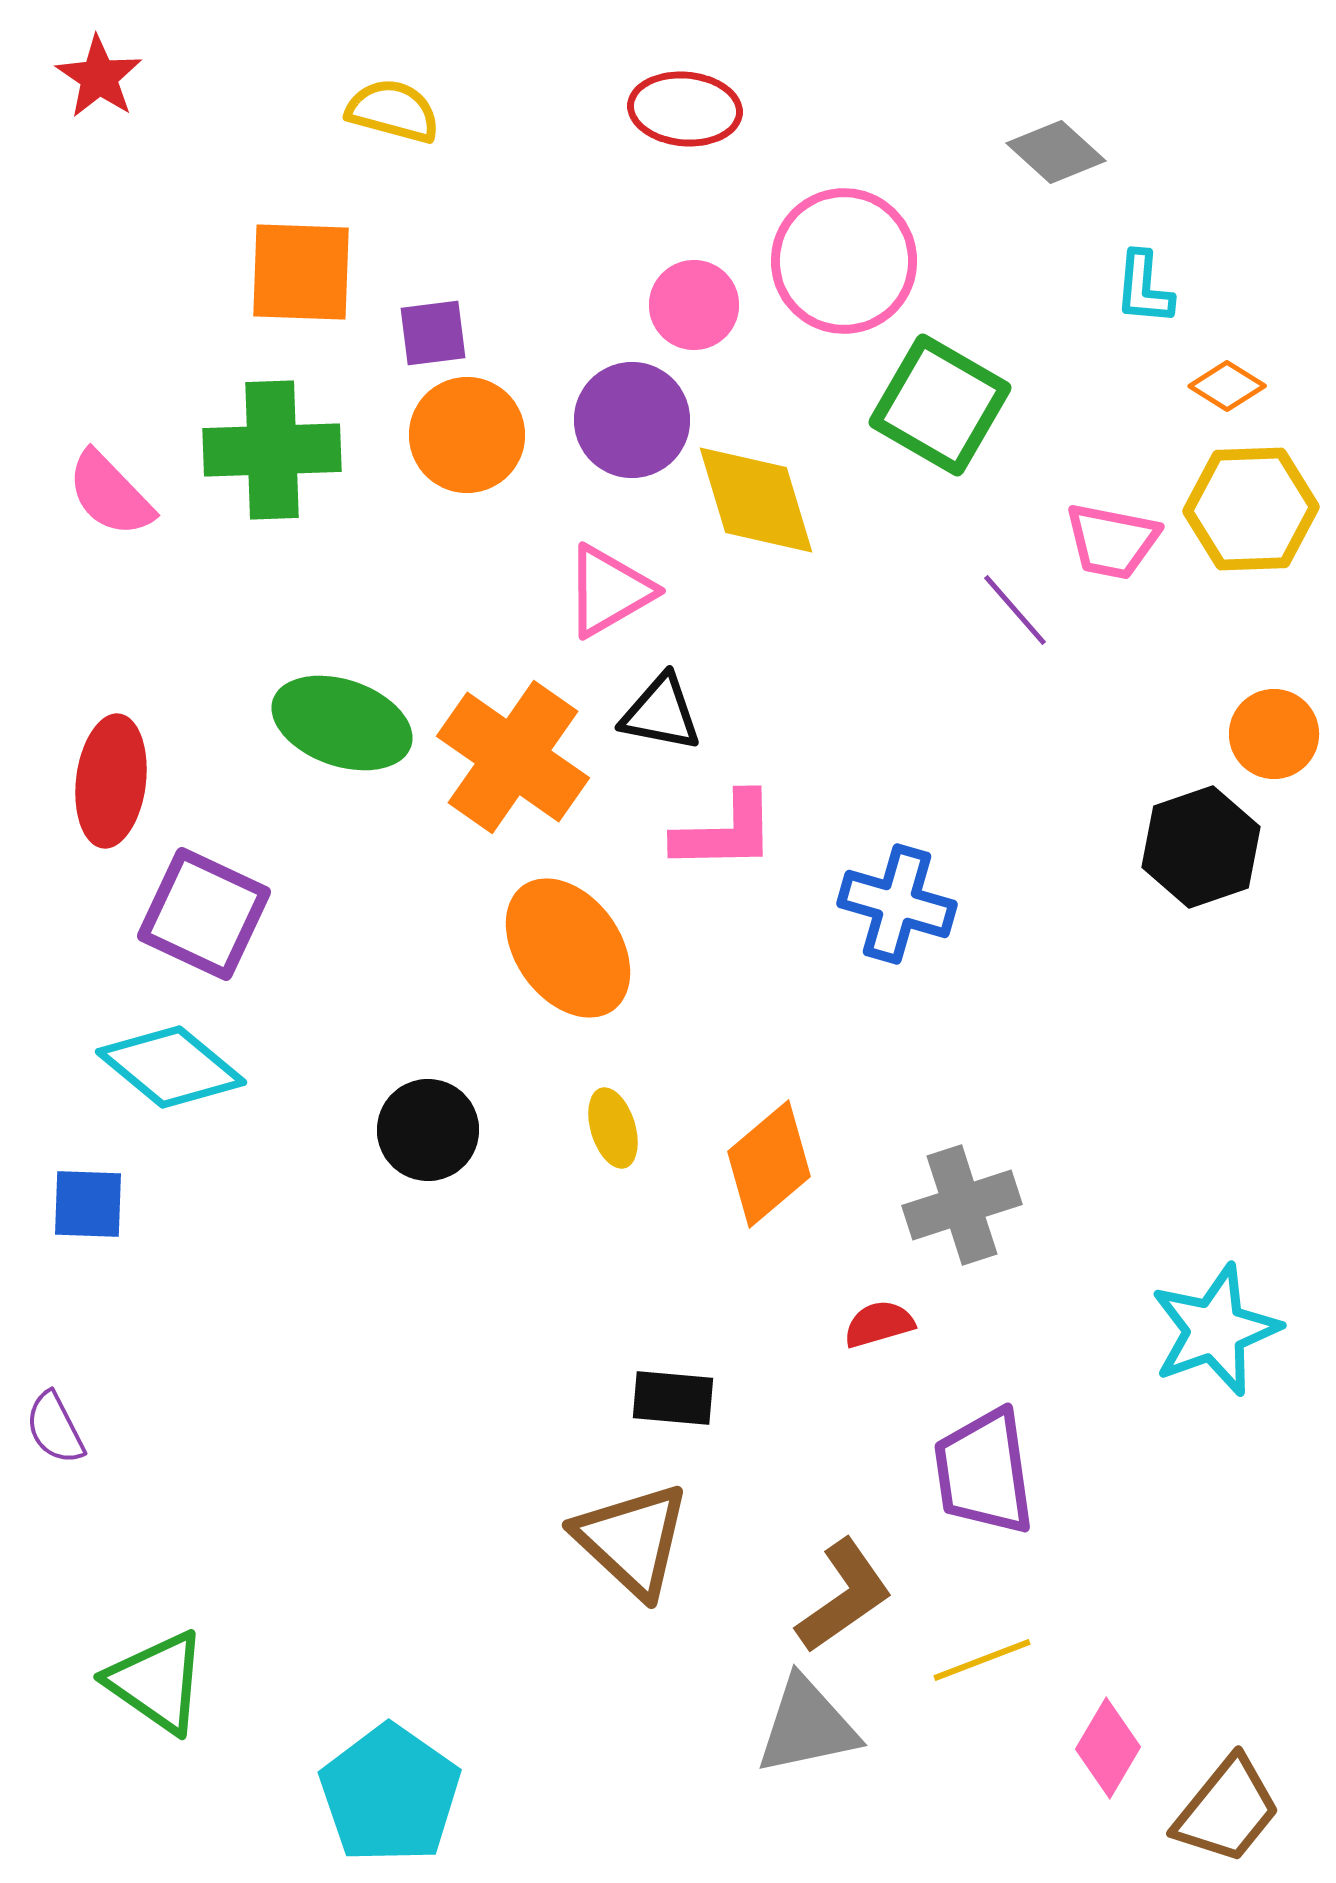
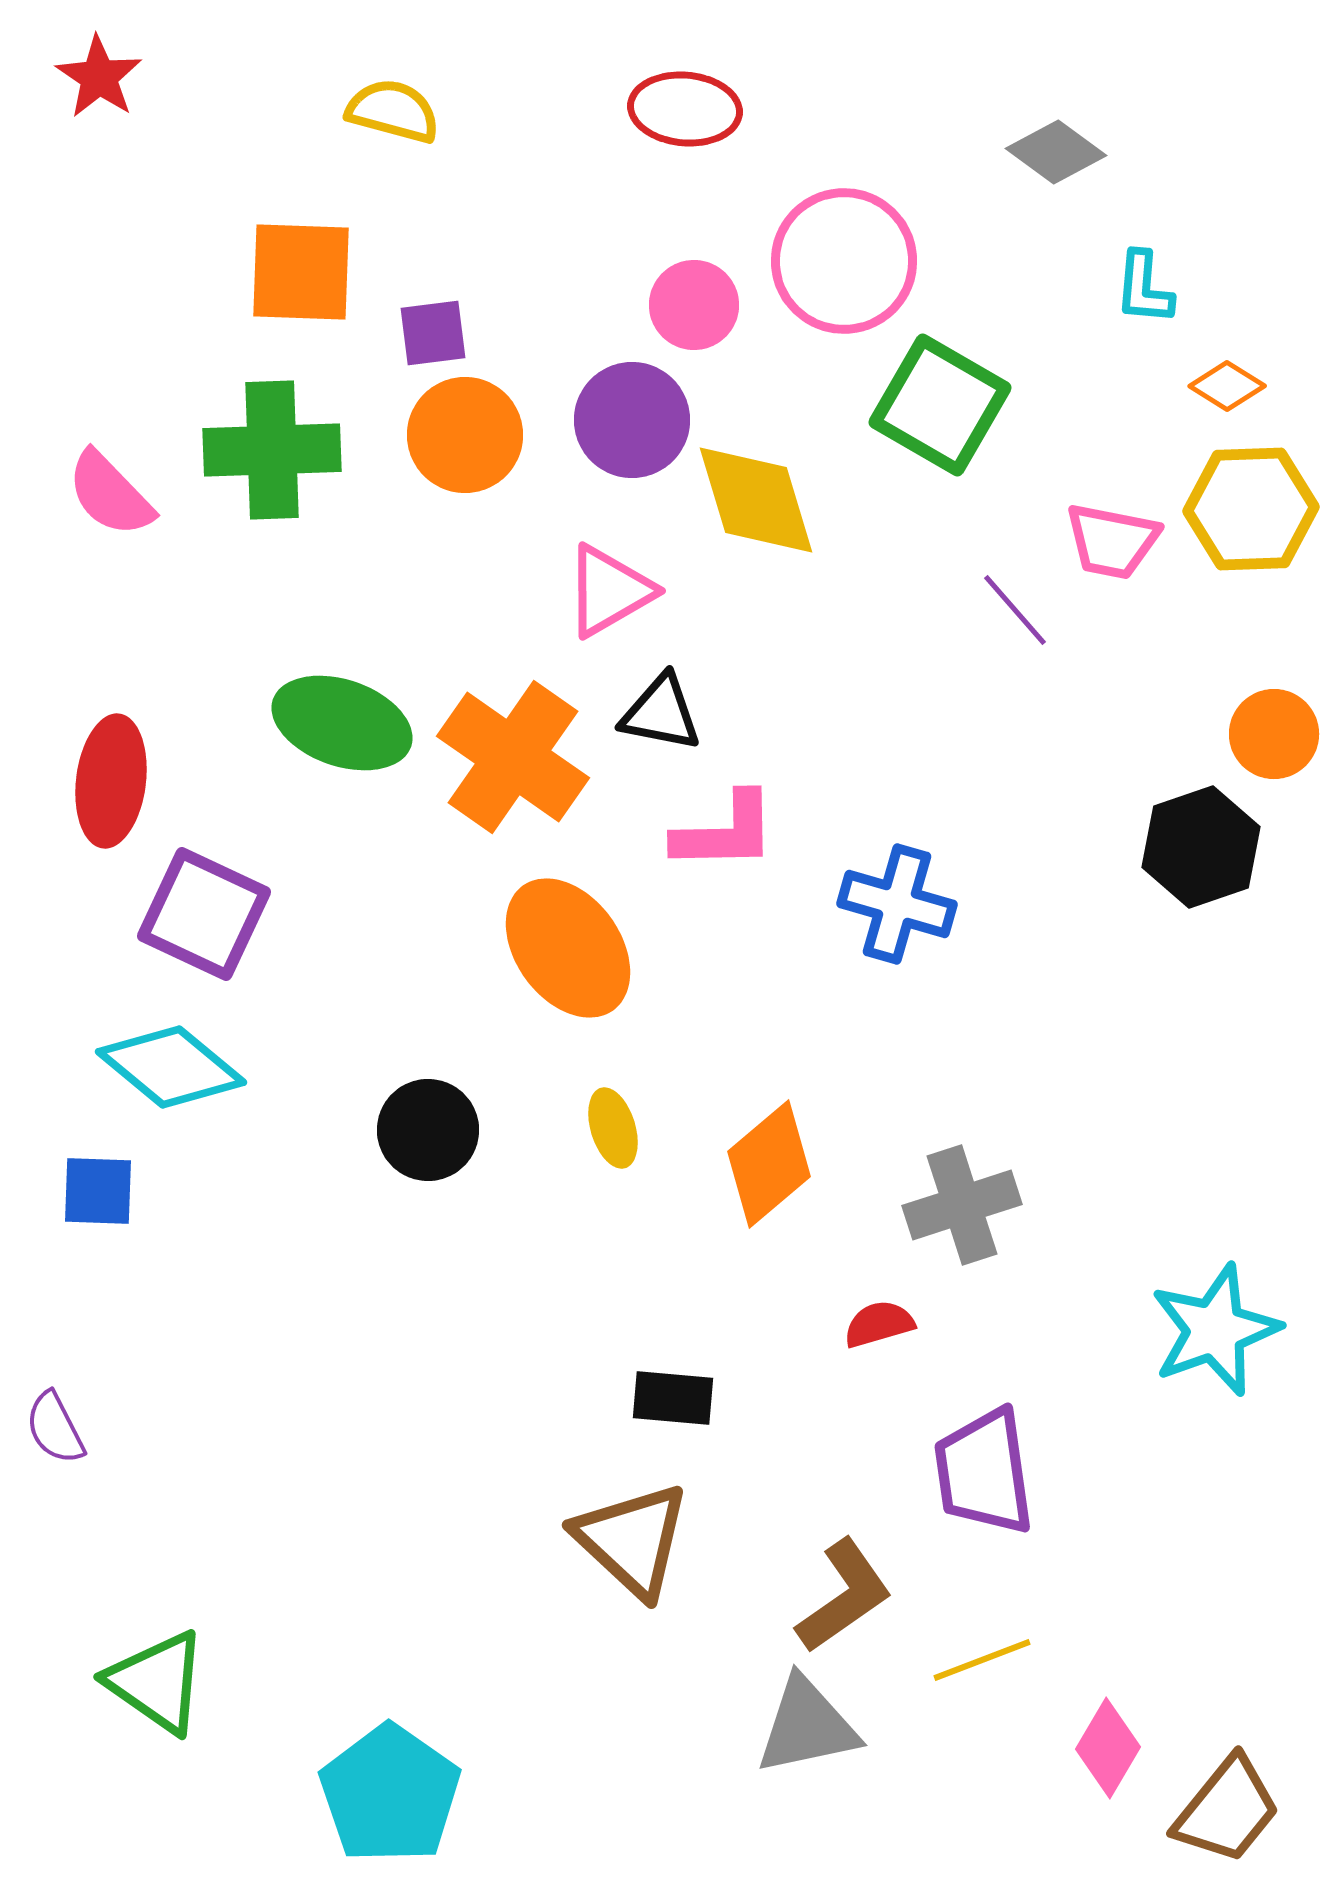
gray diamond at (1056, 152): rotated 6 degrees counterclockwise
orange circle at (467, 435): moved 2 px left
blue square at (88, 1204): moved 10 px right, 13 px up
